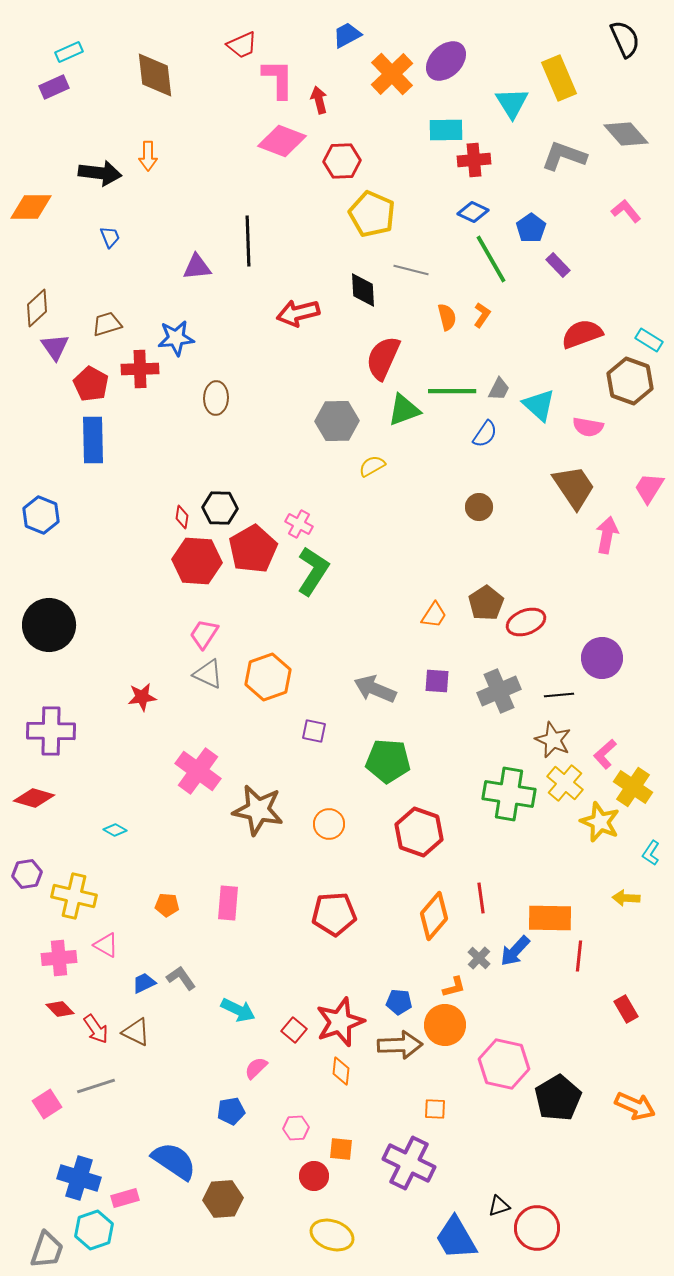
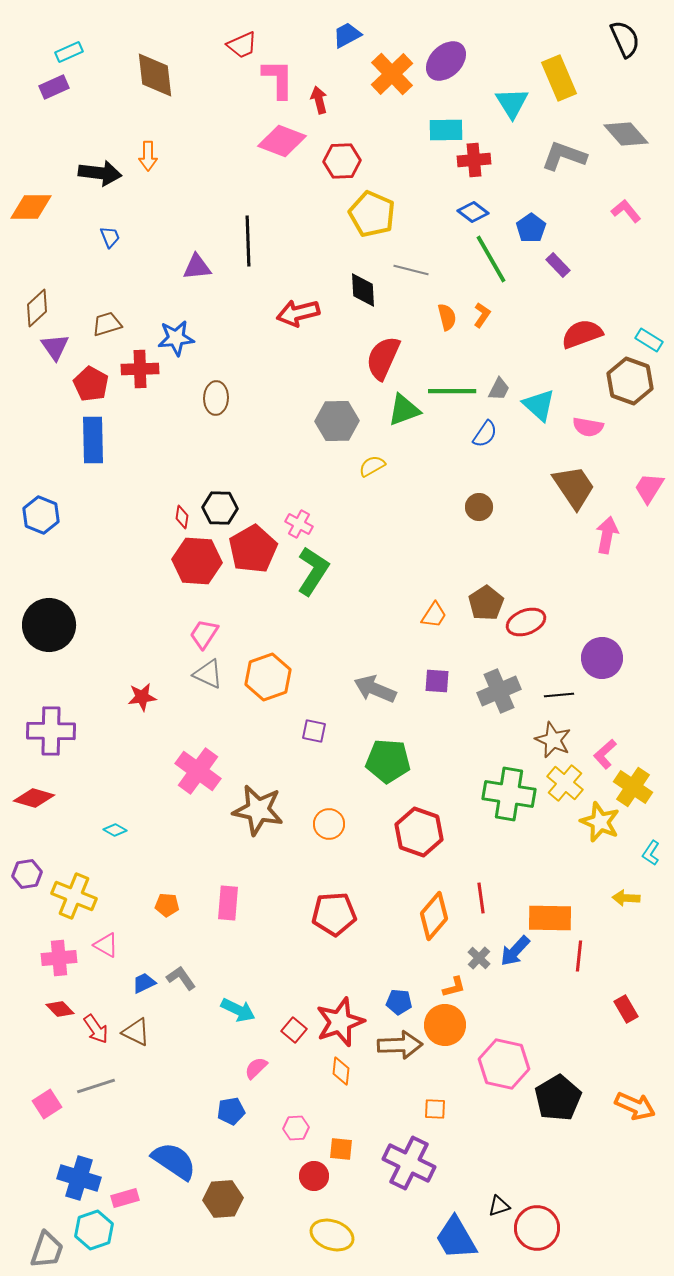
blue diamond at (473, 212): rotated 12 degrees clockwise
yellow cross at (74, 896): rotated 9 degrees clockwise
